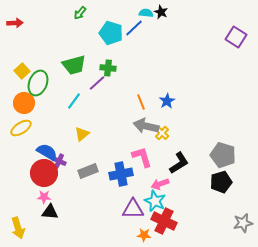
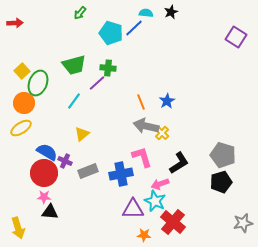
black star: moved 10 px right; rotated 24 degrees clockwise
purple cross: moved 6 px right
red cross: moved 9 px right, 1 px down; rotated 15 degrees clockwise
